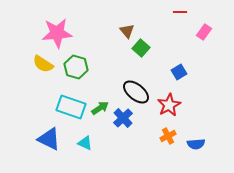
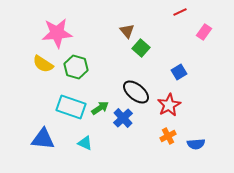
red line: rotated 24 degrees counterclockwise
blue triangle: moved 6 px left; rotated 20 degrees counterclockwise
